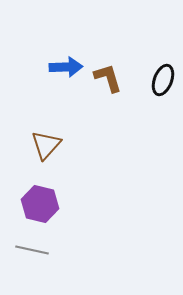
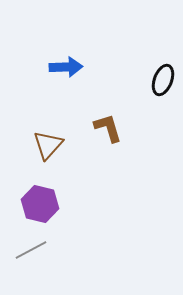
brown L-shape: moved 50 px down
brown triangle: moved 2 px right
gray line: moved 1 px left; rotated 40 degrees counterclockwise
